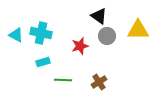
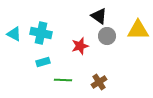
cyan triangle: moved 2 px left, 1 px up
